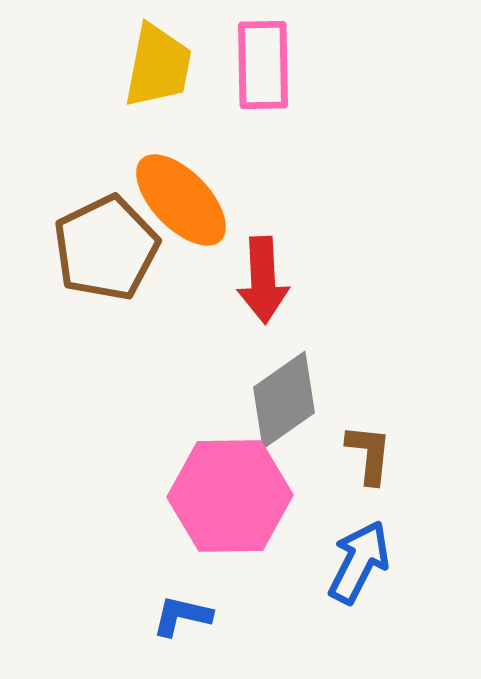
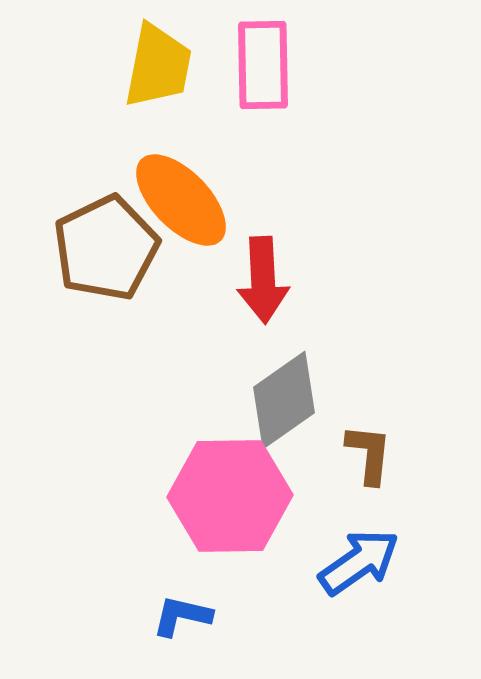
blue arrow: rotated 28 degrees clockwise
